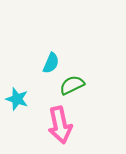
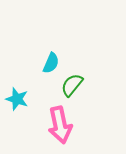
green semicircle: rotated 25 degrees counterclockwise
